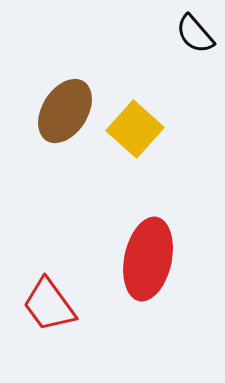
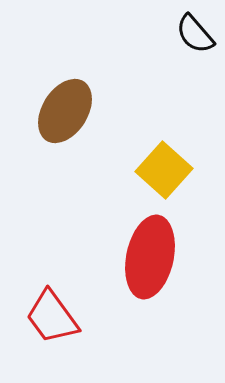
yellow square: moved 29 px right, 41 px down
red ellipse: moved 2 px right, 2 px up
red trapezoid: moved 3 px right, 12 px down
